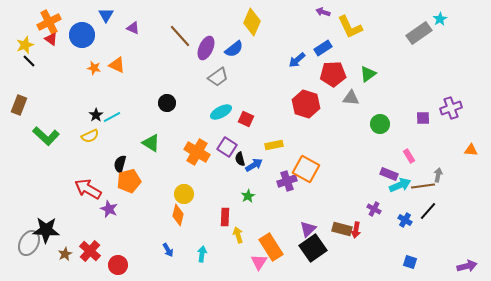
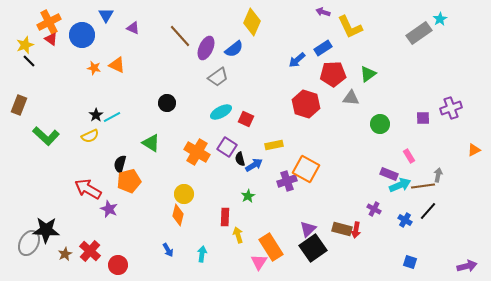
orange triangle at (471, 150): moved 3 px right; rotated 32 degrees counterclockwise
